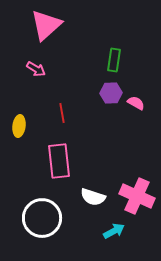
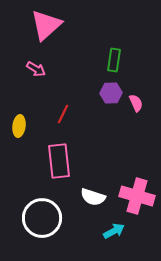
pink semicircle: rotated 36 degrees clockwise
red line: moved 1 px right, 1 px down; rotated 36 degrees clockwise
pink cross: rotated 8 degrees counterclockwise
